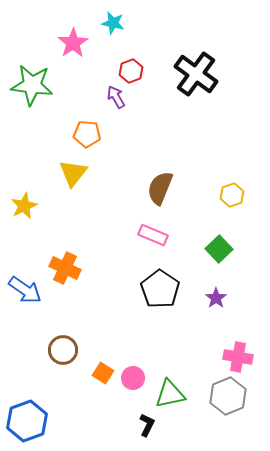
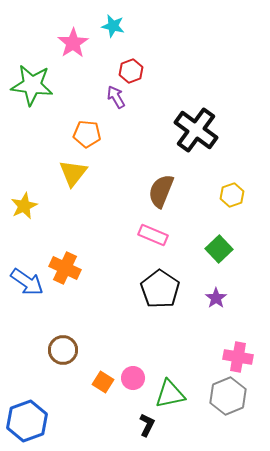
cyan star: moved 3 px down
black cross: moved 56 px down
brown semicircle: moved 1 px right, 3 px down
blue arrow: moved 2 px right, 8 px up
orange square: moved 9 px down
